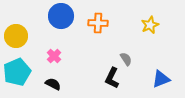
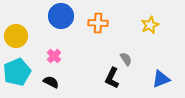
black semicircle: moved 2 px left, 2 px up
